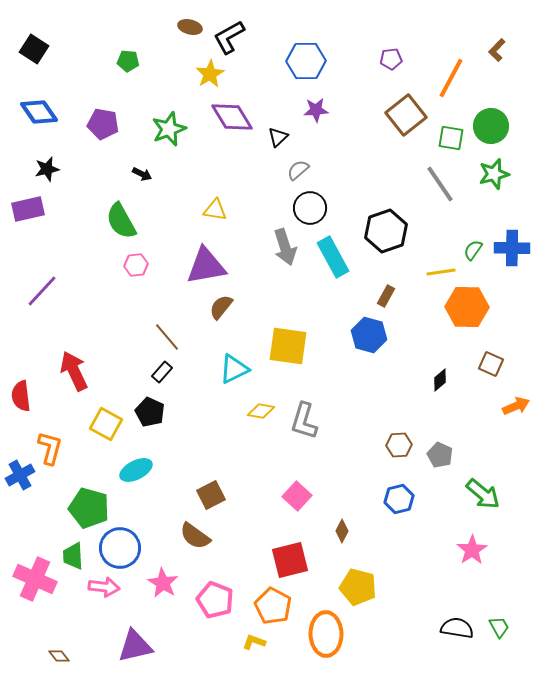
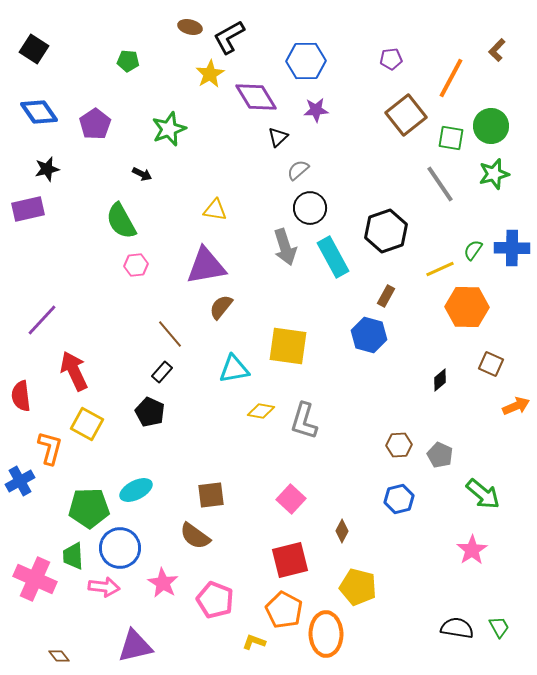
purple diamond at (232, 117): moved 24 px right, 20 px up
purple pentagon at (103, 124): moved 8 px left; rotated 28 degrees clockwise
yellow line at (441, 272): moved 1 px left, 3 px up; rotated 16 degrees counterclockwise
purple line at (42, 291): moved 29 px down
brown line at (167, 337): moved 3 px right, 3 px up
cyan triangle at (234, 369): rotated 16 degrees clockwise
yellow square at (106, 424): moved 19 px left
cyan ellipse at (136, 470): moved 20 px down
blue cross at (20, 475): moved 6 px down
brown square at (211, 495): rotated 20 degrees clockwise
pink square at (297, 496): moved 6 px left, 3 px down
green pentagon at (89, 508): rotated 18 degrees counterclockwise
orange pentagon at (273, 606): moved 11 px right, 4 px down
